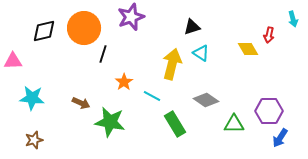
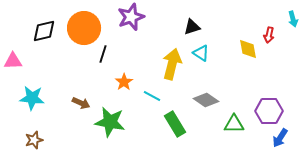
yellow diamond: rotated 20 degrees clockwise
